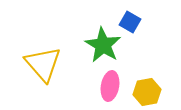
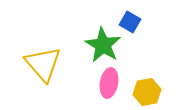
pink ellipse: moved 1 px left, 3 px up
